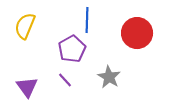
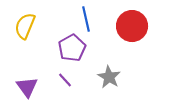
blue line: moved 1 px left, 1 px up; rotated 15 degrees counterclockwise
red circle: moved 5 px left, 7 px up
purple pentagon: moved 1 px up
